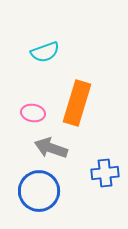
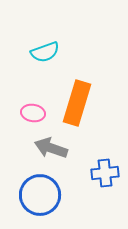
blue circle: moved 1 px right, 4 px down
